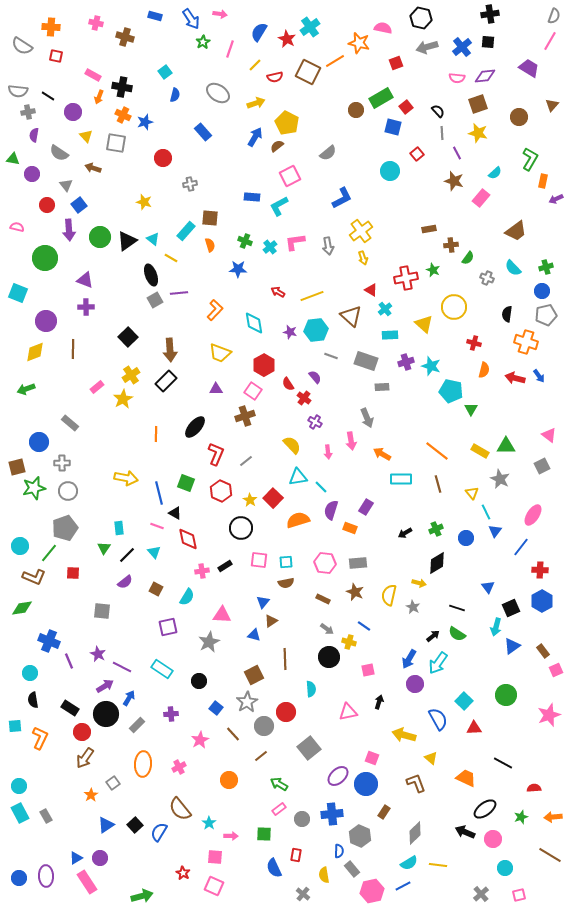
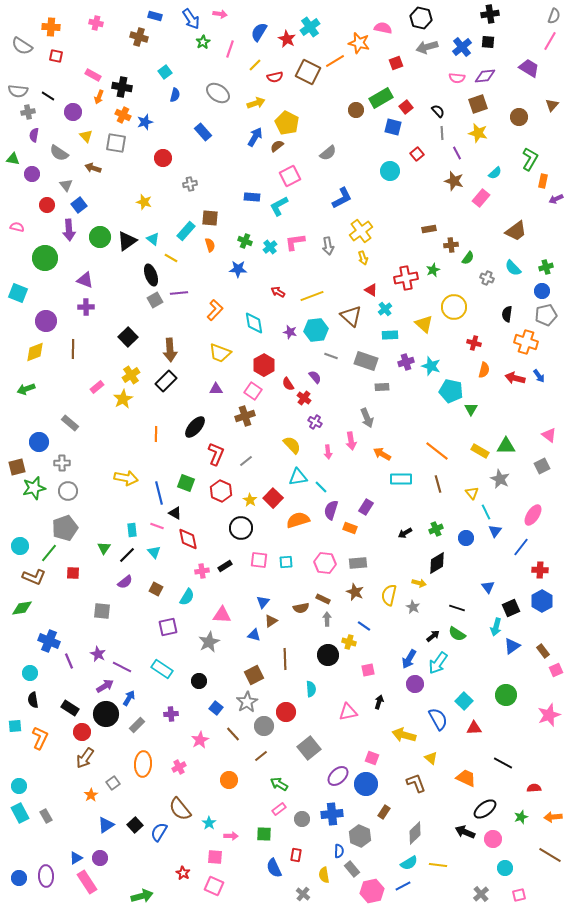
brown cross at (125, 37): moved 14 px right
green star at (433, 270): rotated 24 degrees clockwise
cyan rectangle at (119, 528): moved 13 px right, 2 px down
brown semicircle at (286, 583): moved 15 px right, 25 px down
gray arrow at (327, 629): moved 10 px up; rotated 128 degrees counterclockwise
black circle at (329, 657): moved 1 px left, 2 px up
